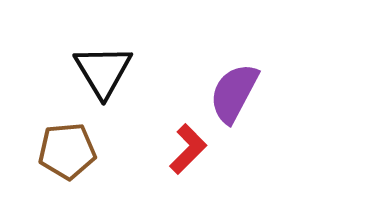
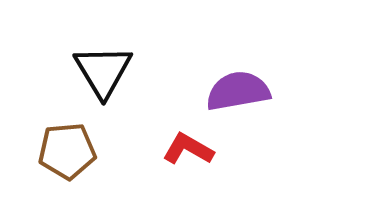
purple semicircle: moved 4 px right, 2 px up; rotated 52 degrees clockwise
red L-shape: rotated 105 degrees counterclockwise
